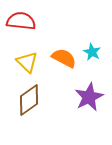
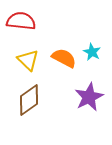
yellow triangle: moved 1 px right, 2 px up
